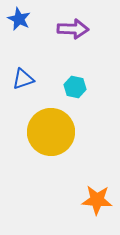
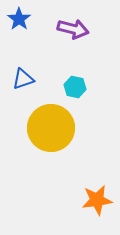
blue star: rotated 10 degrees clockwise
purple arrow: rotated 12 degrees clockwise
yellow circle: moved 4 px up
orange star: rotated 12 degrees counterclockwise
